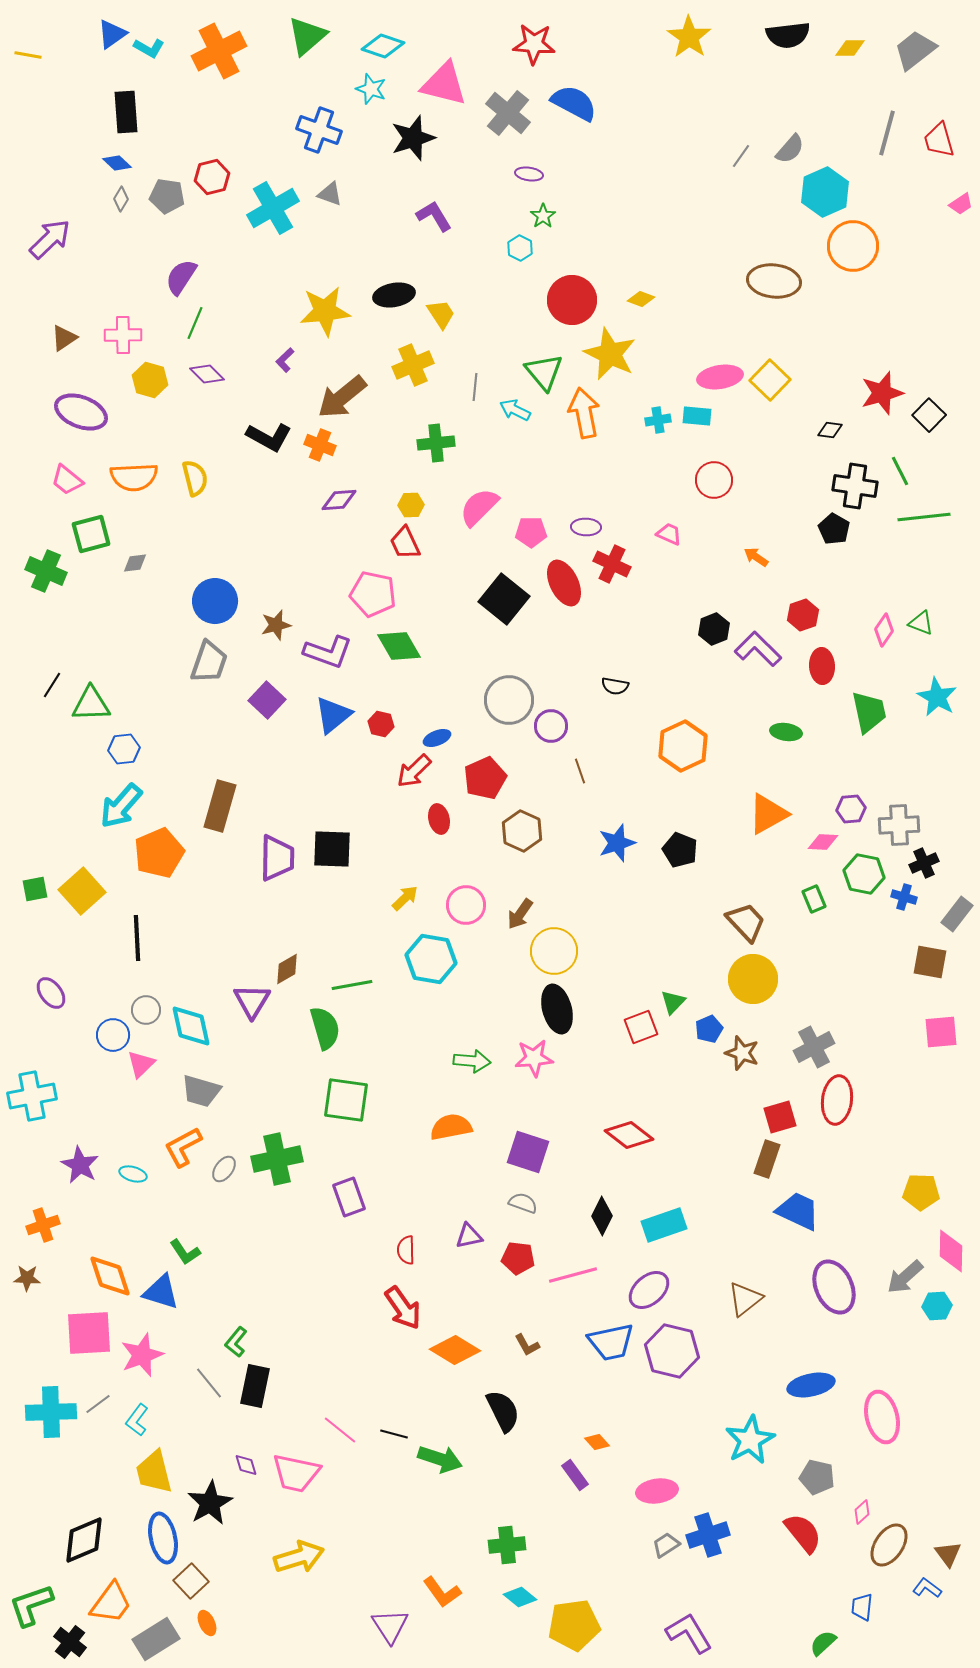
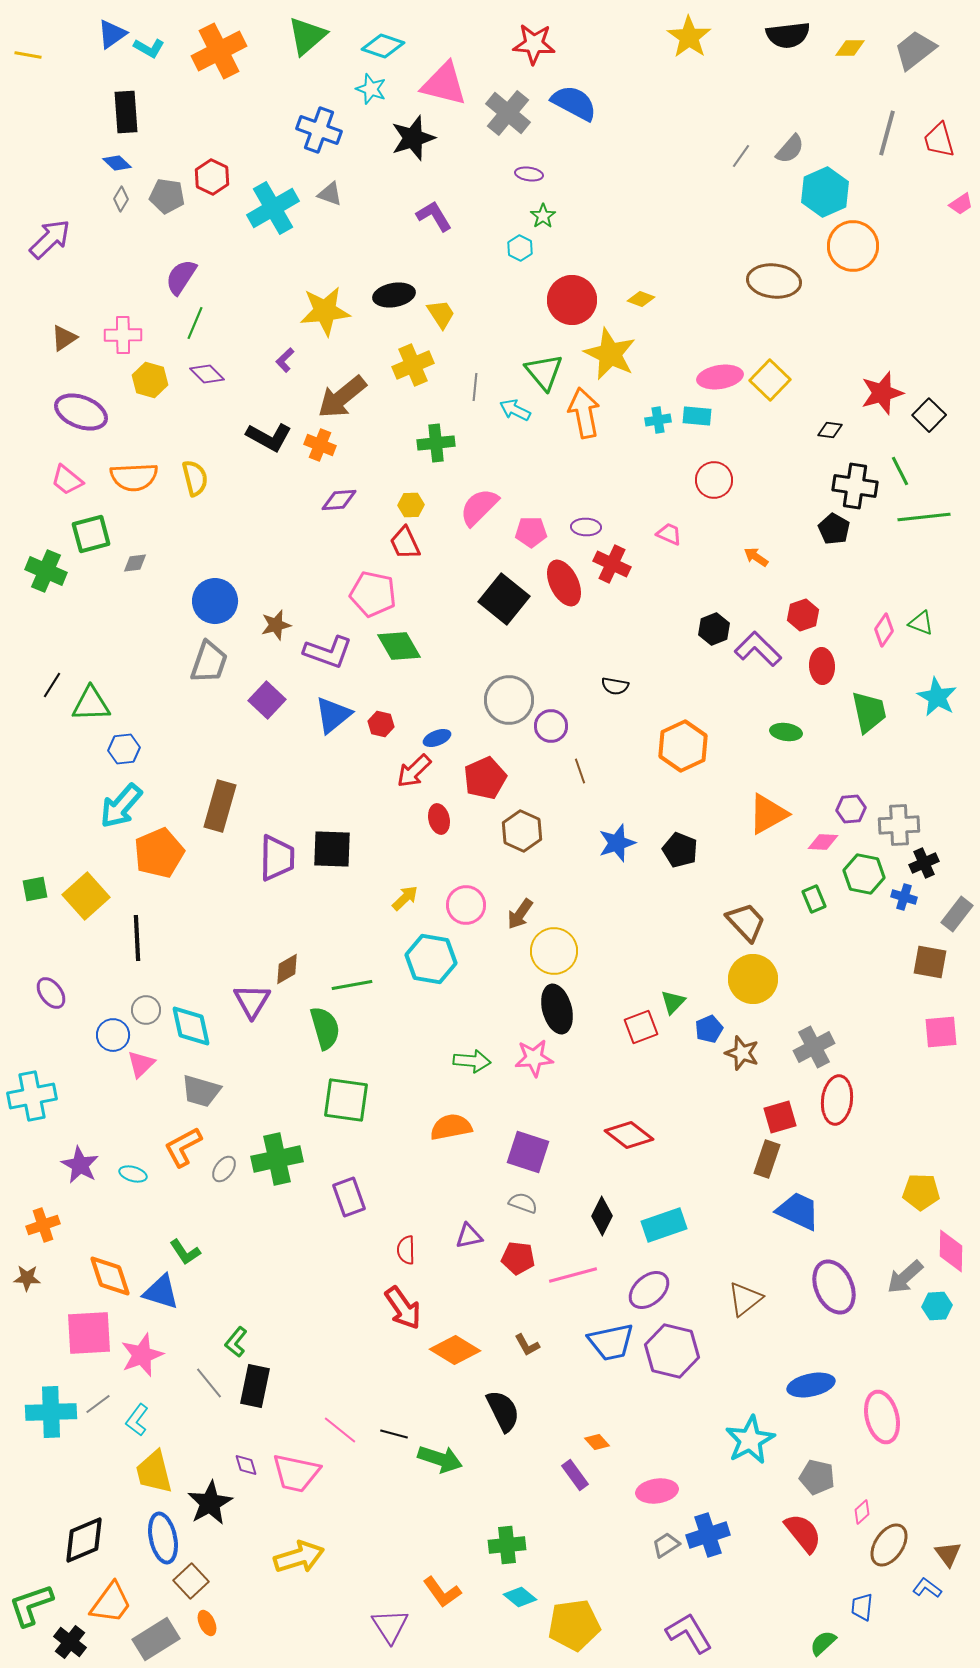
red hexagon at (212, 177): rotated 20 degrees counterclockwise
yellow square at (82, 891): moved 4 px right, 5 px down
